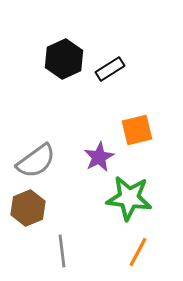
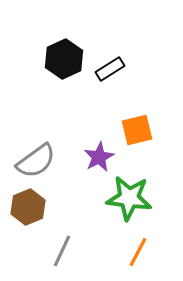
brown hexagon: moved 1 px up
gray line: rotated 32 degrees clockwise
